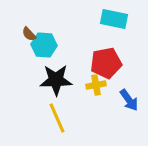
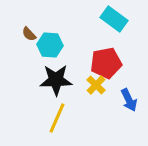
cyan rectangle: rotated 24 degrees clockwise
cyan hexagon: moved 6 px right
yellow cross: rotated 36 degrees counterclockwise
blue arrow: rotated 10 degrees clockwise
yellow line: rotated 48 degrees clockwise
